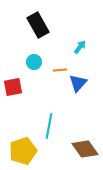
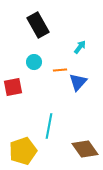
blue triangle: moved 1 px up
